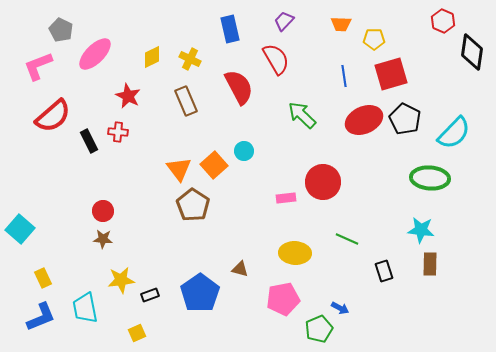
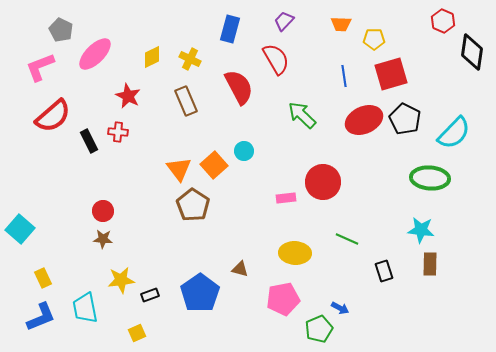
blue rectangle at (230, 29): rotated 28 degrees clockwise
pink L-shape at (38, 66): moved 2 px right, 1 px down
